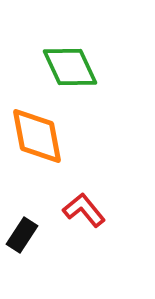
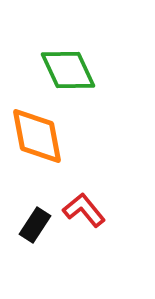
green diamond: moved 2 px left, 3 px down
black rectangle: moved 13 px right, 10 px up
